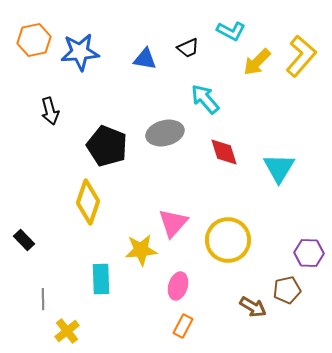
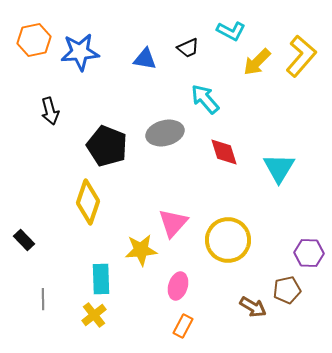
yellow cross: moved 27 px right, 16 px up
